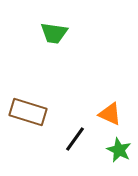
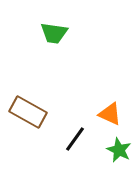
brown rectangle: rotated 12 degrees clockwise
